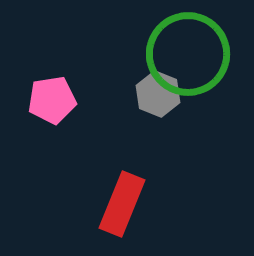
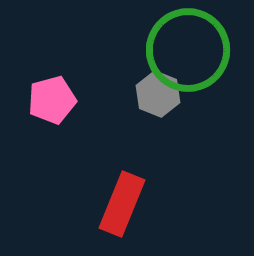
green circle: moved 4 px up
pink pentagon: rotated 6 degrees counterclockwise
